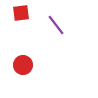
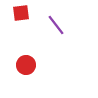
red circle: moved 3 px right
